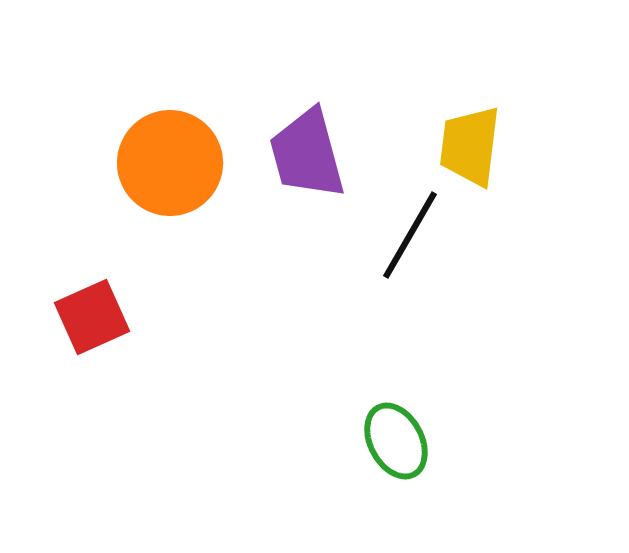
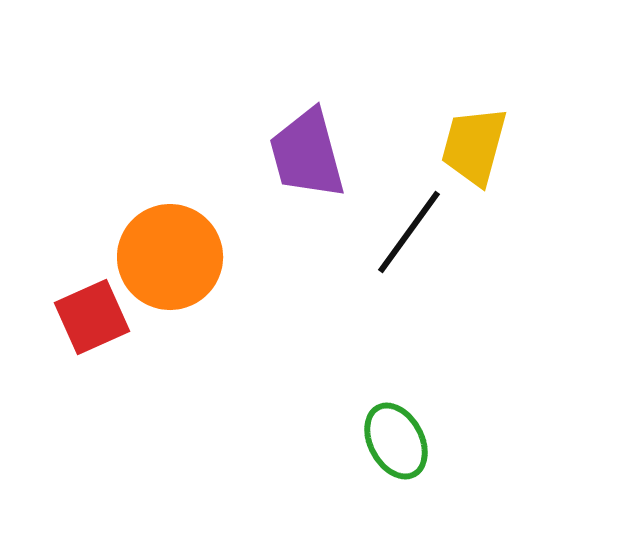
yellow trapezoid: moved 4 px right; rotated 8 degrees clockwise
orange circle: moved 94 px down
black line: moved 1 px left, 3 px up; rotated 6 degrees clockwise
